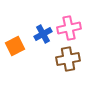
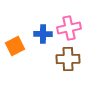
blue cross: rotated 30 degrees clockwise
brown cross: rotated 10 degrees clockwise
